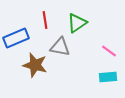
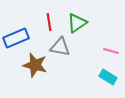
red line: moved 4 px right, 2 px down
pink line: moved 2 px right; rotated 21 degrees counterclockwise
cyan rectangle: rotated 36 degrees clockwise
